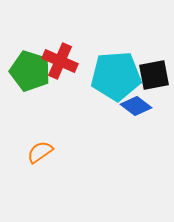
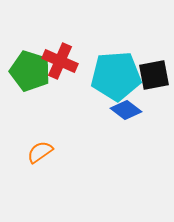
blue diamond: moved 10 px left, 4 px down
